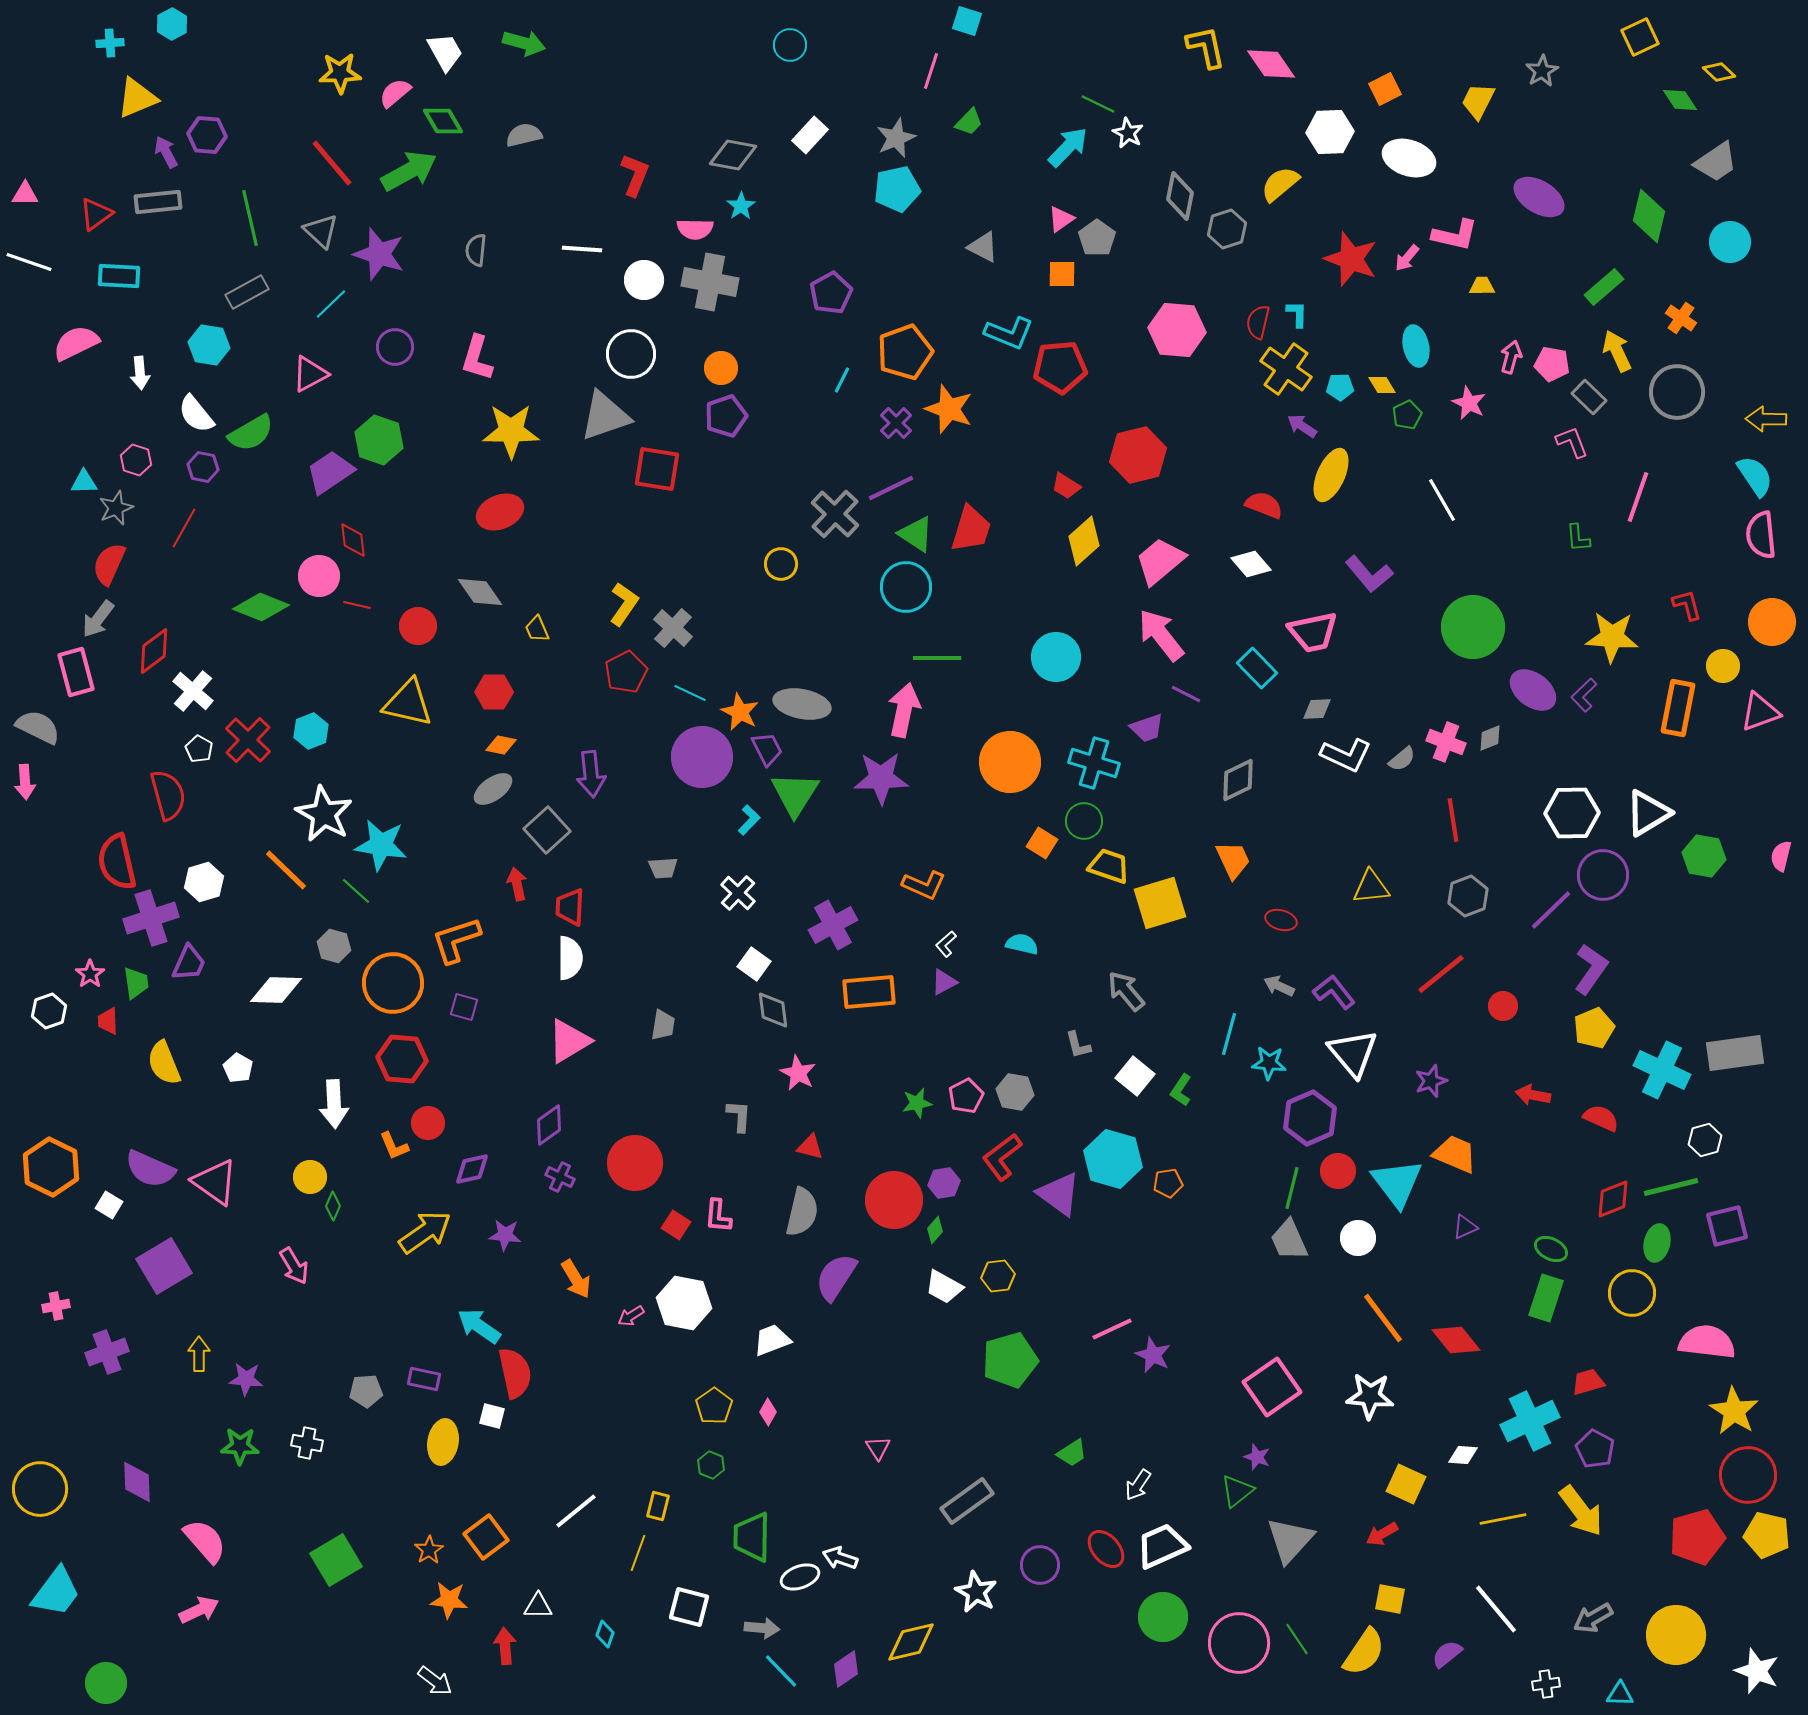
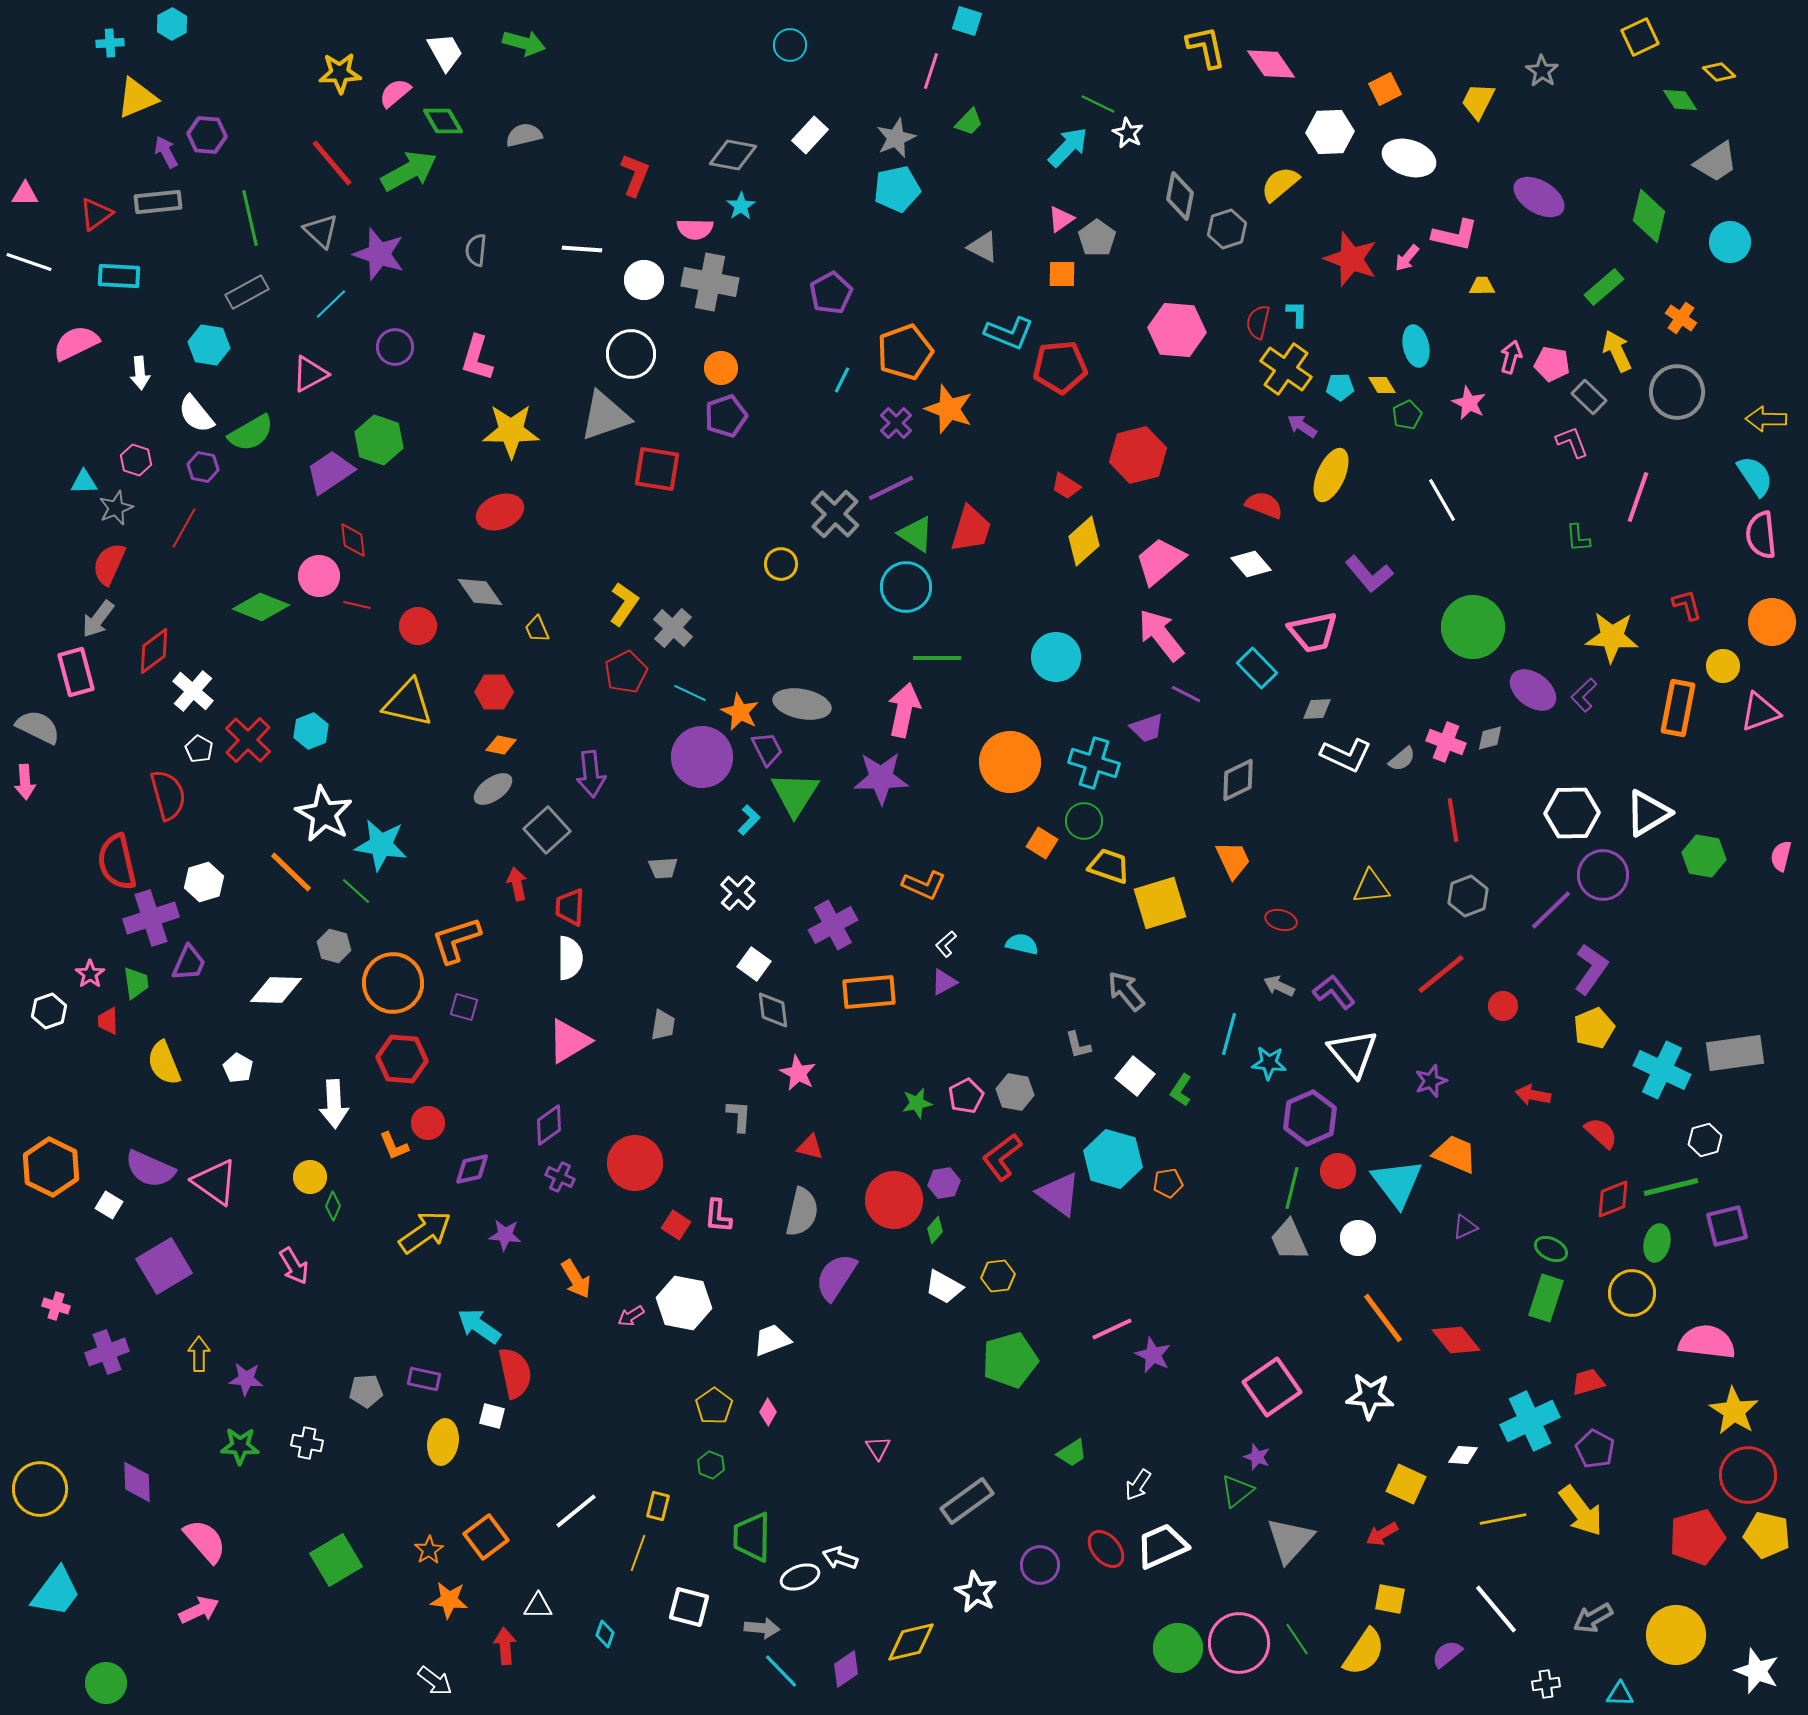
gray star at (1542, 71): rotated 8 degrees counterclockwise
gray diamond at (1490, 738): rotated 8 degrees clockwise
orange line at (286, 870): moved 5 px right, 2 px down
red semicircle at (1601, 1118): moved 15 px down; rotated 18 degrees clockwise
pink cross at (56, 1306): rotated 28 degrees clockwise
green circle at (1163, 1617): moved 15 px right, 31 px down
